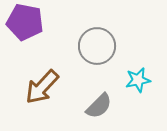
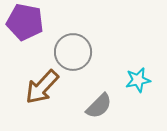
gray circle: moved 24 px left, 6 px down
